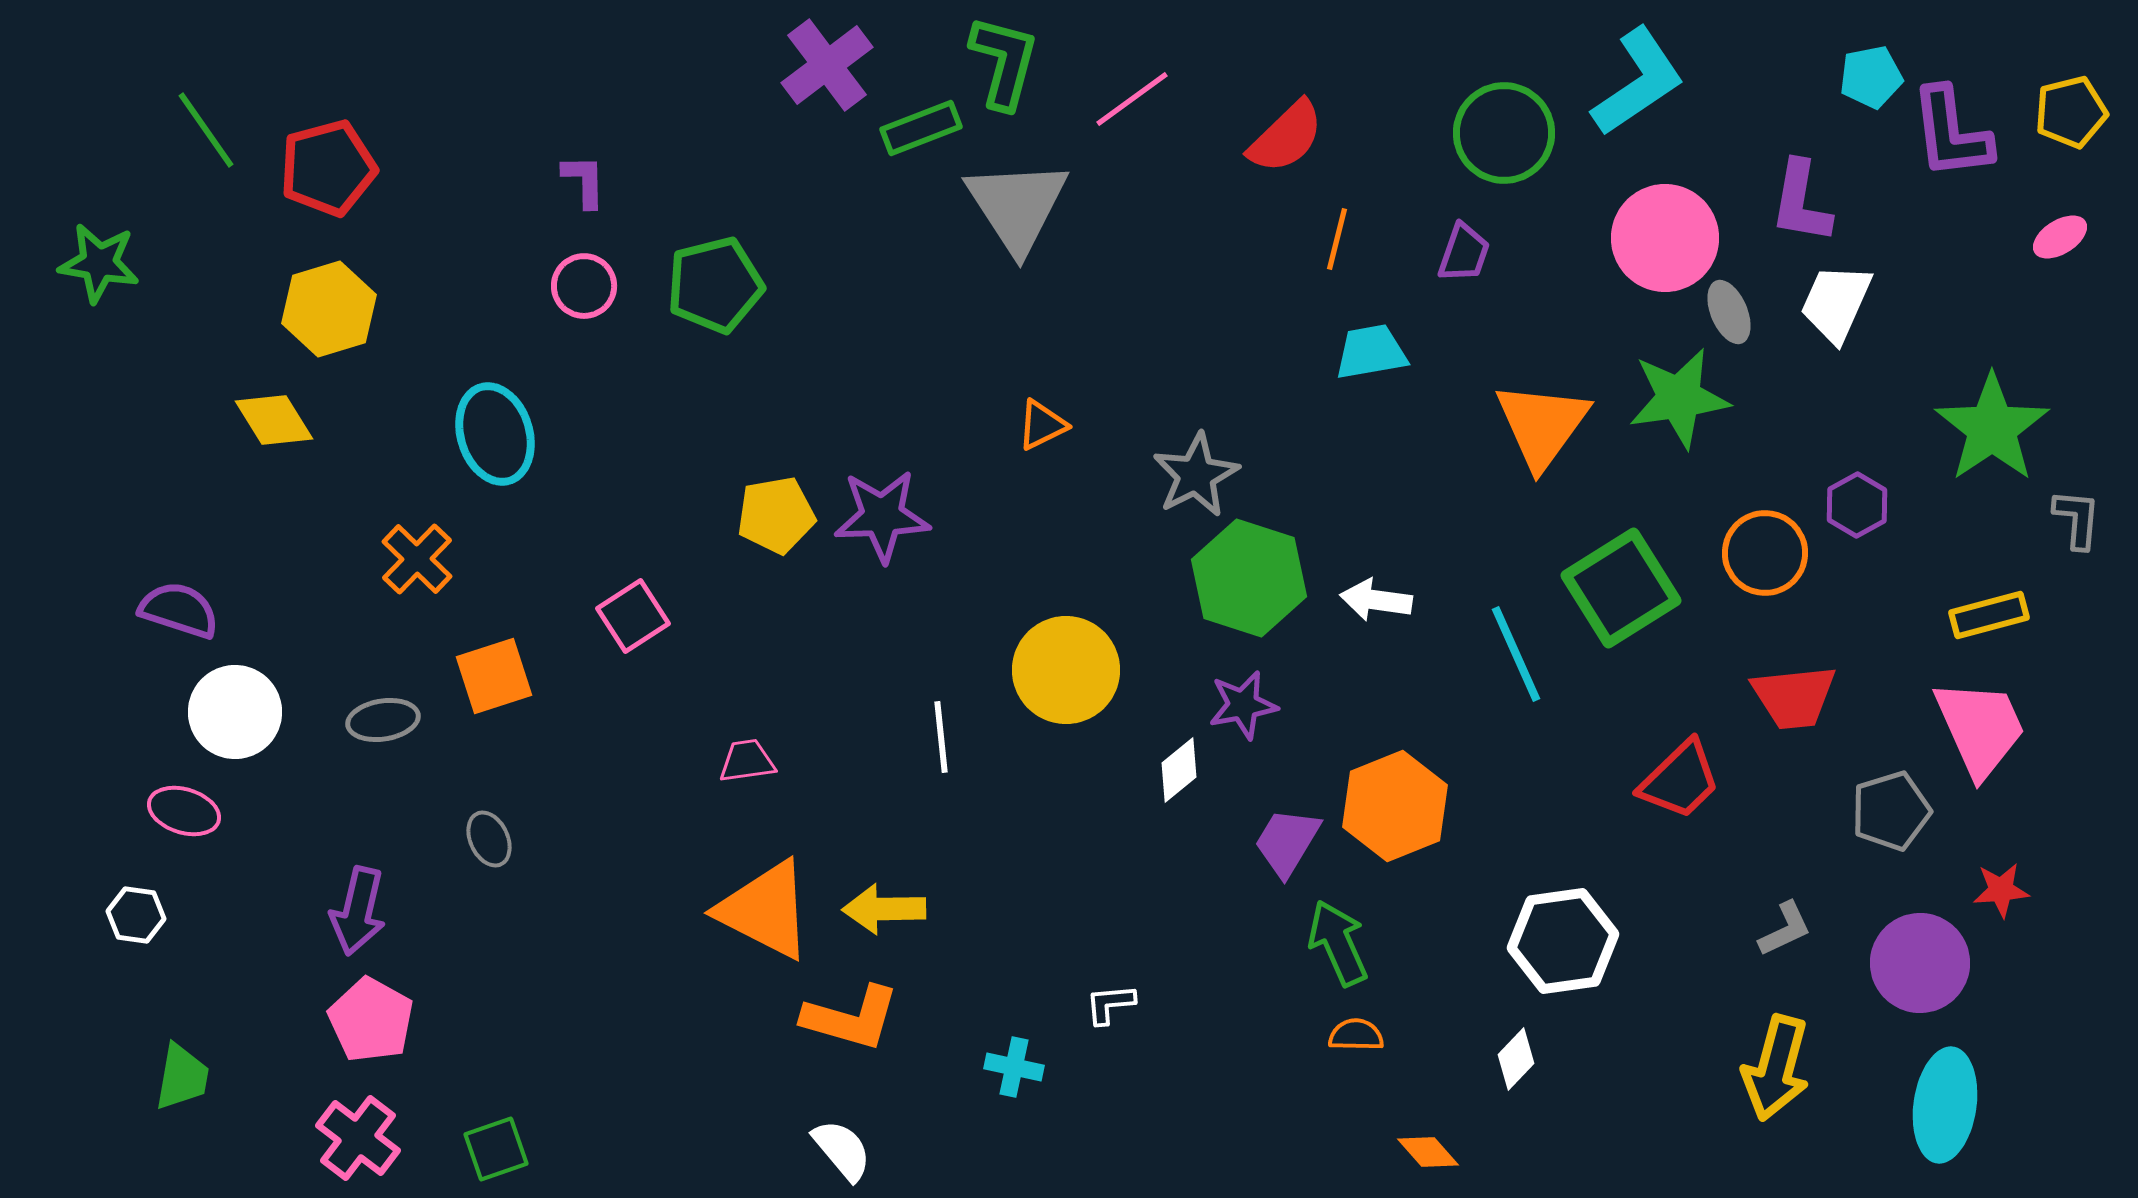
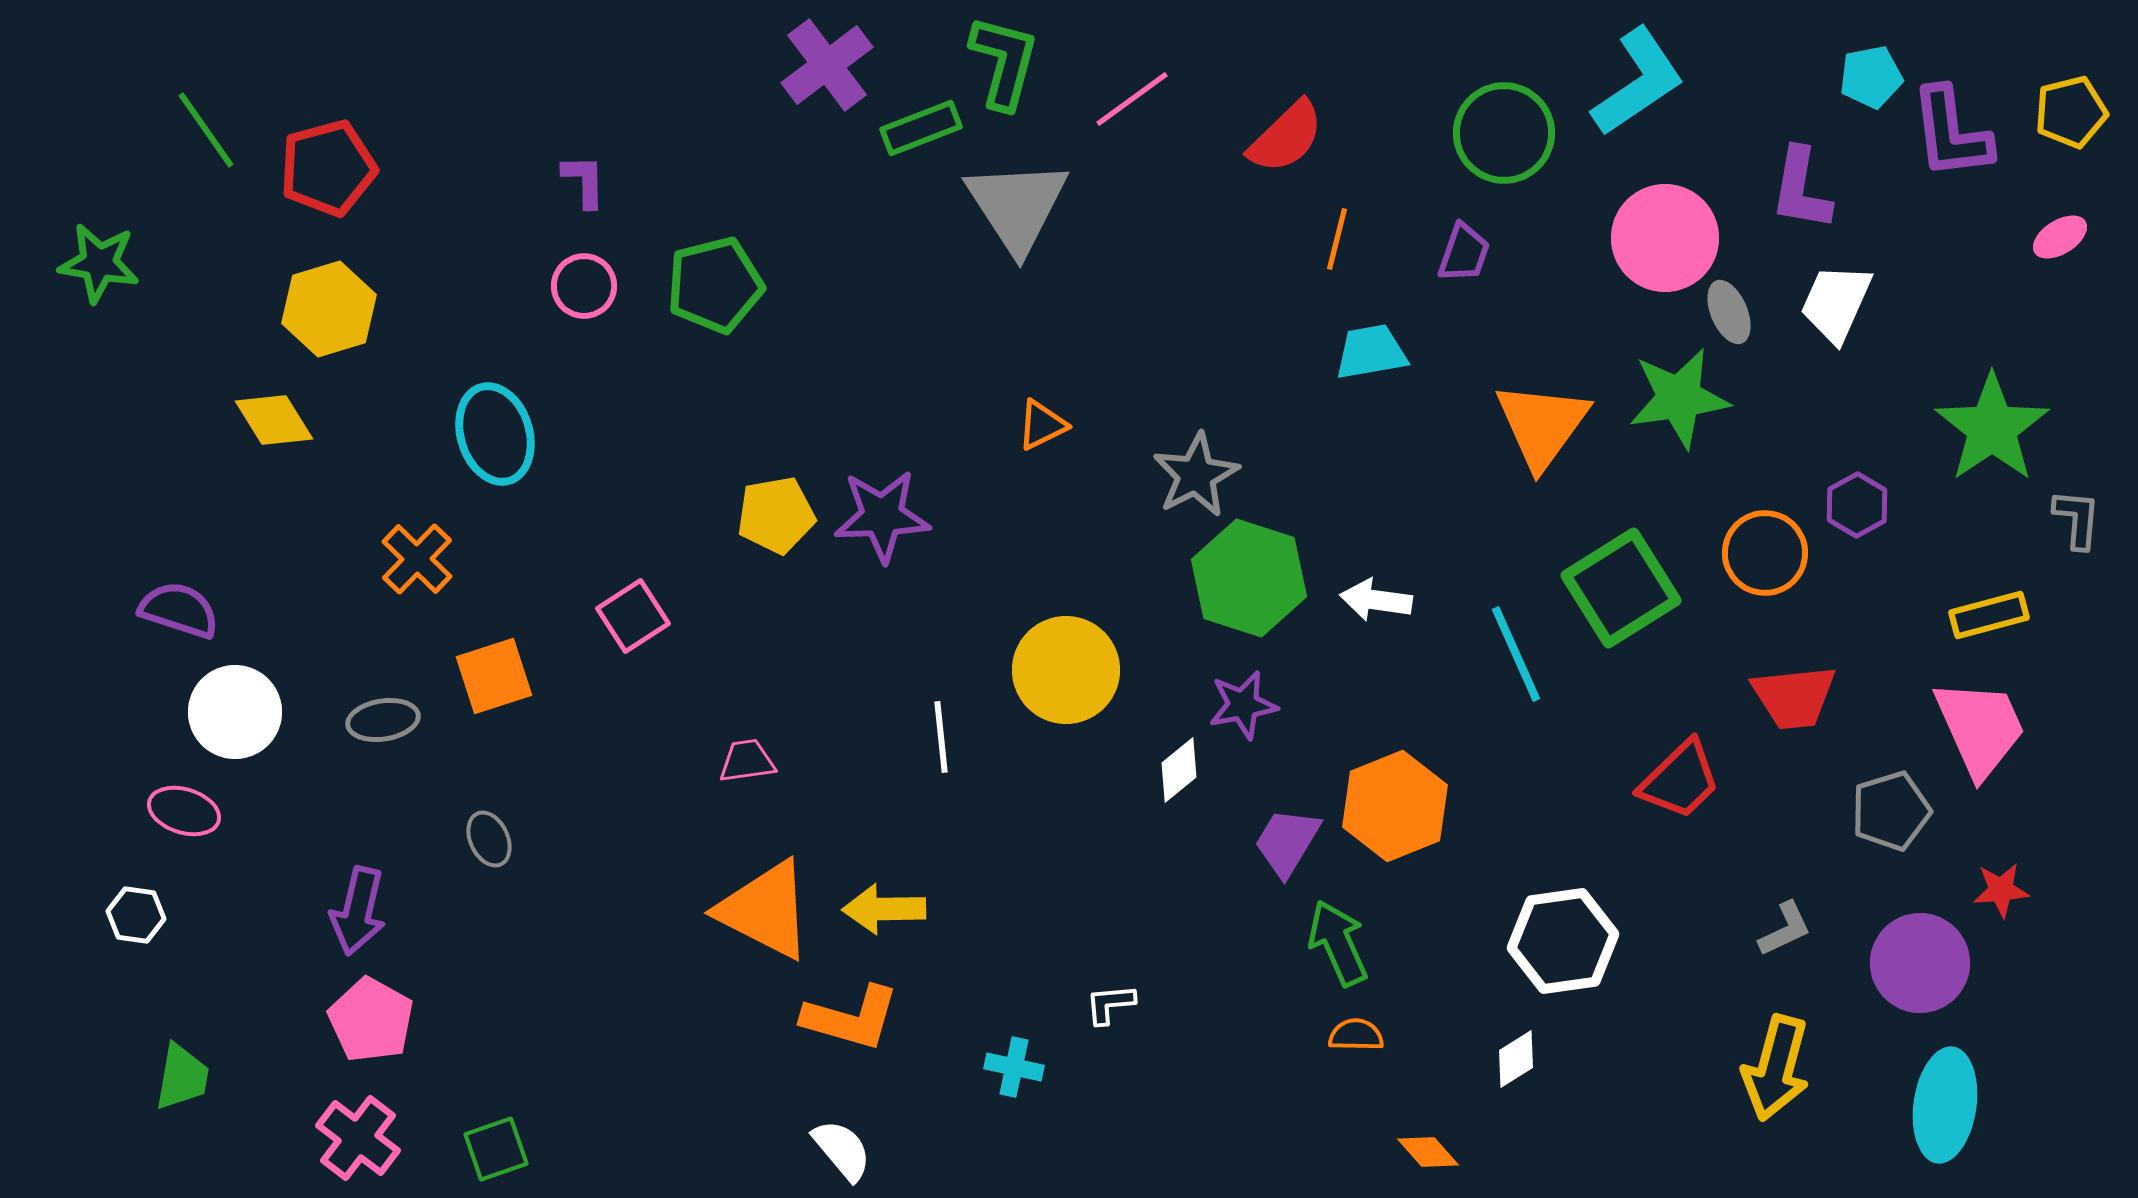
purple L-shape at (1801, 202): moved 13 px up
white diamond at (1516, 1059): rotated 14 degrees clockwise
